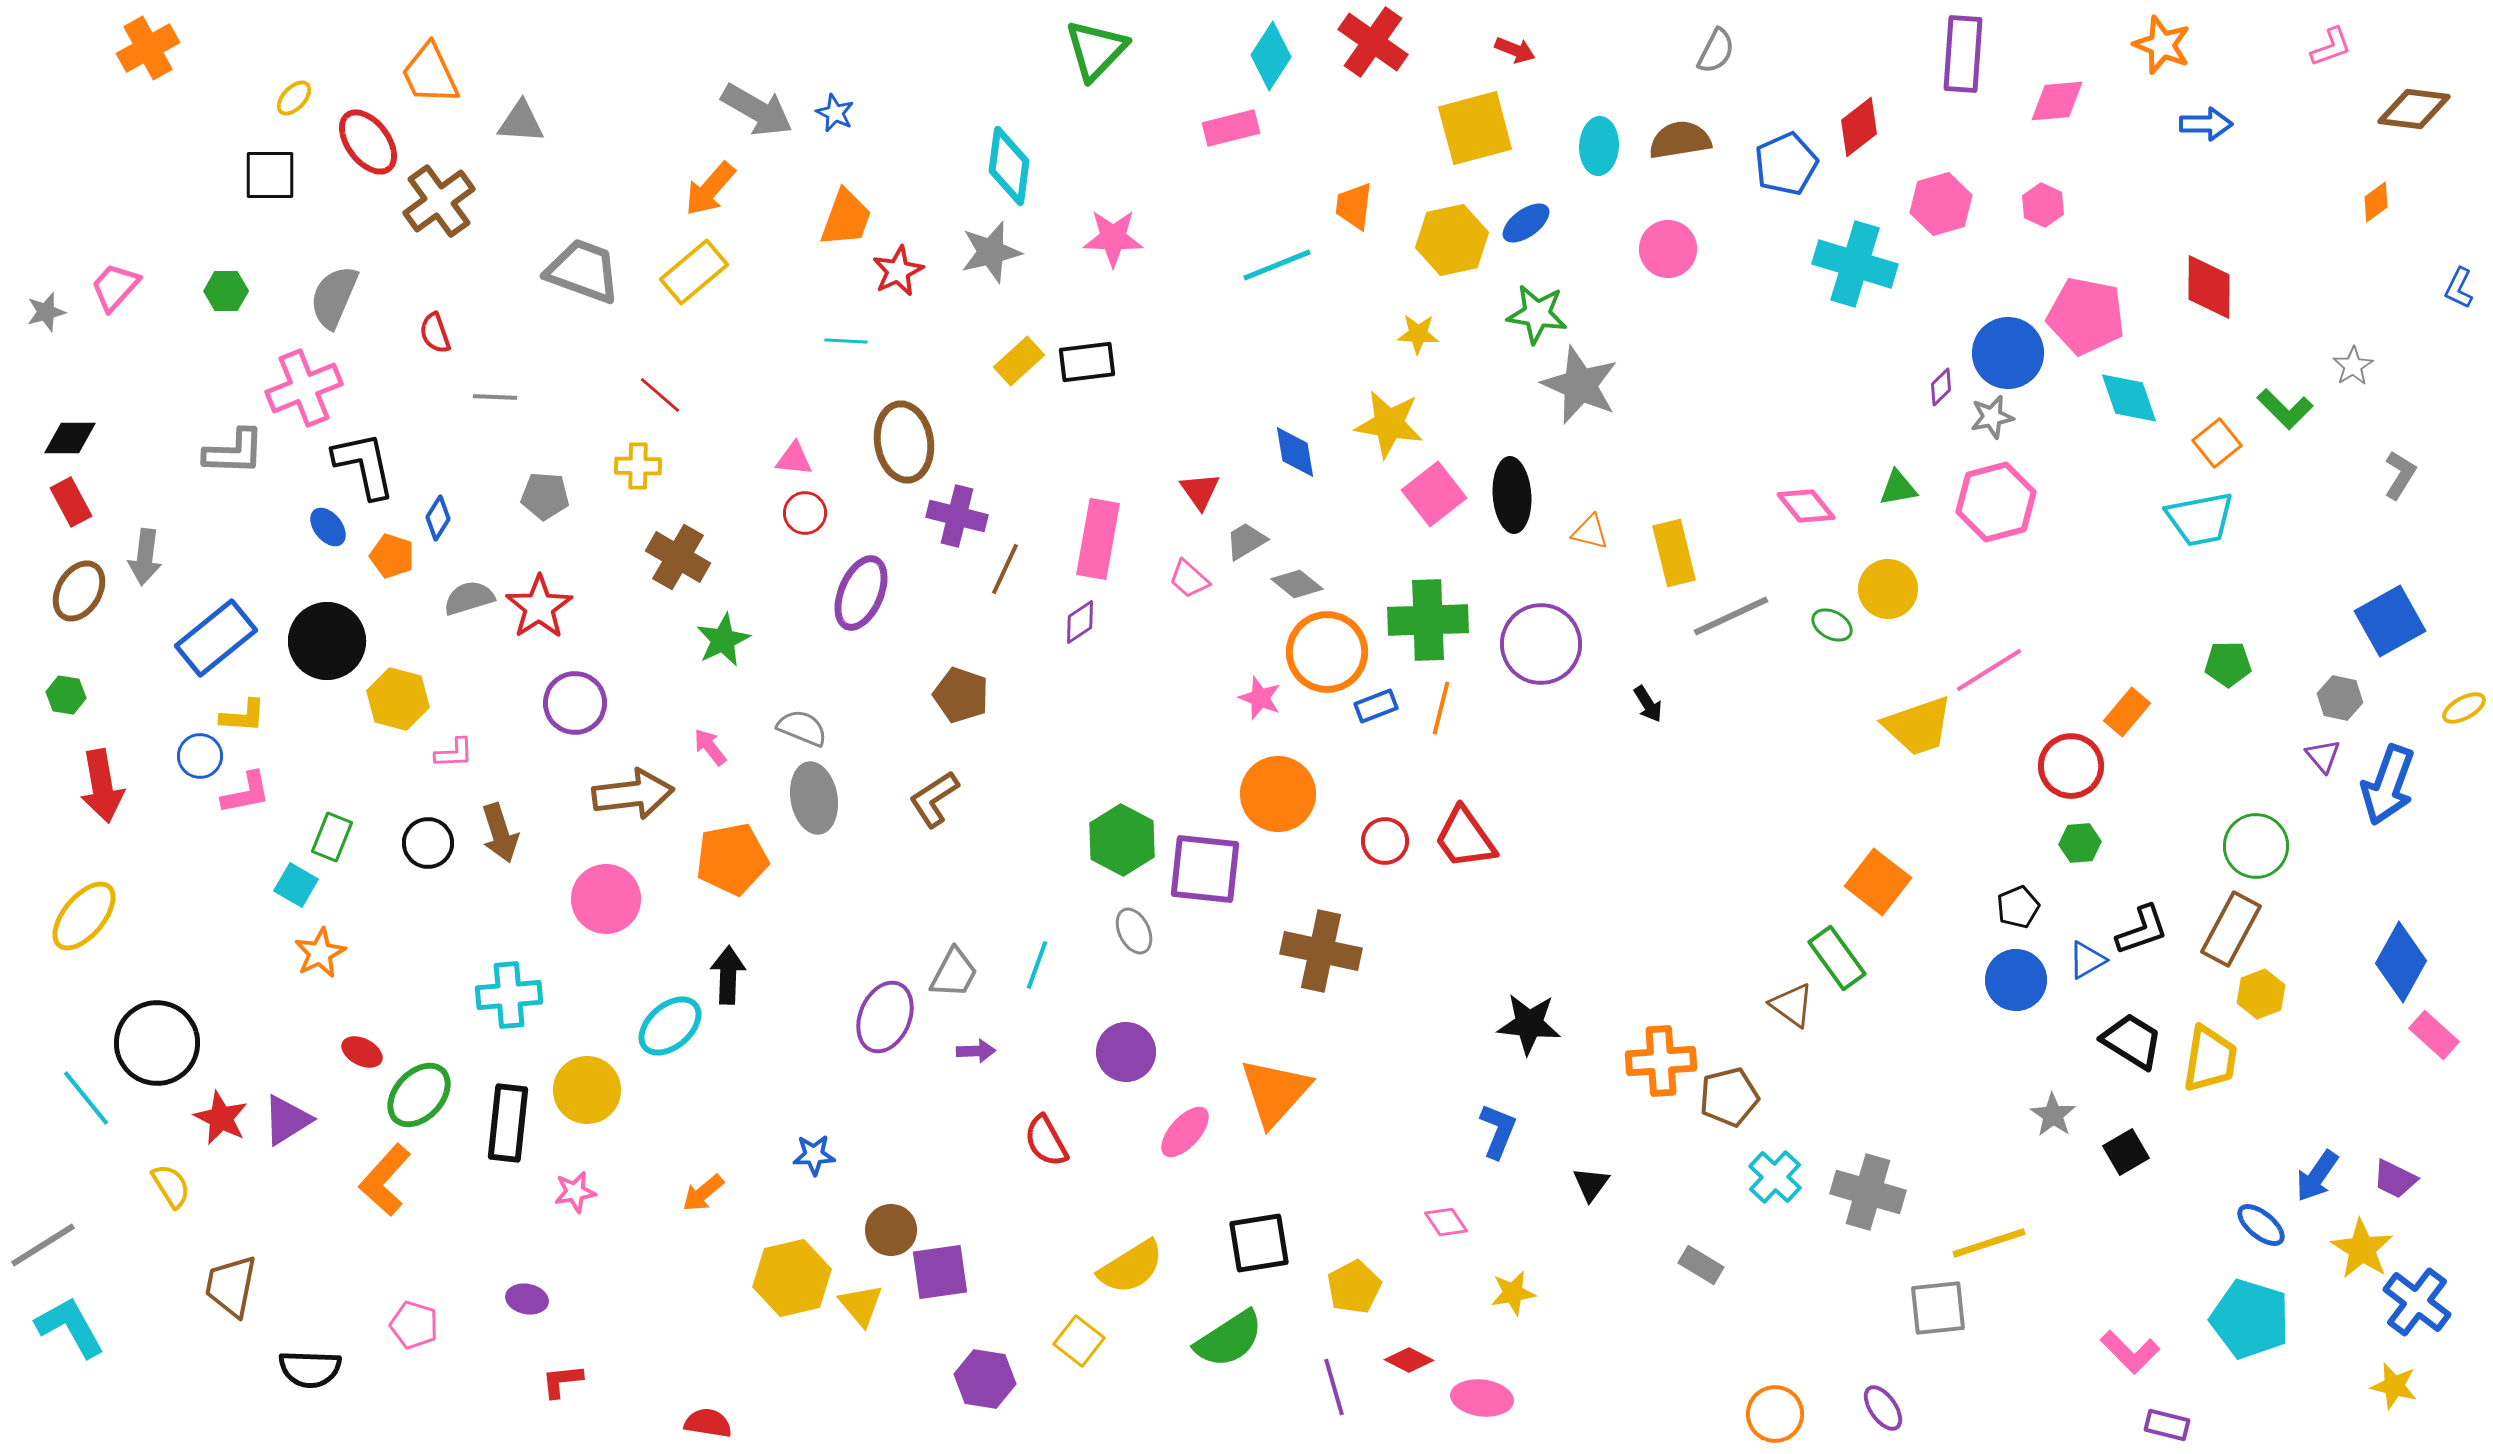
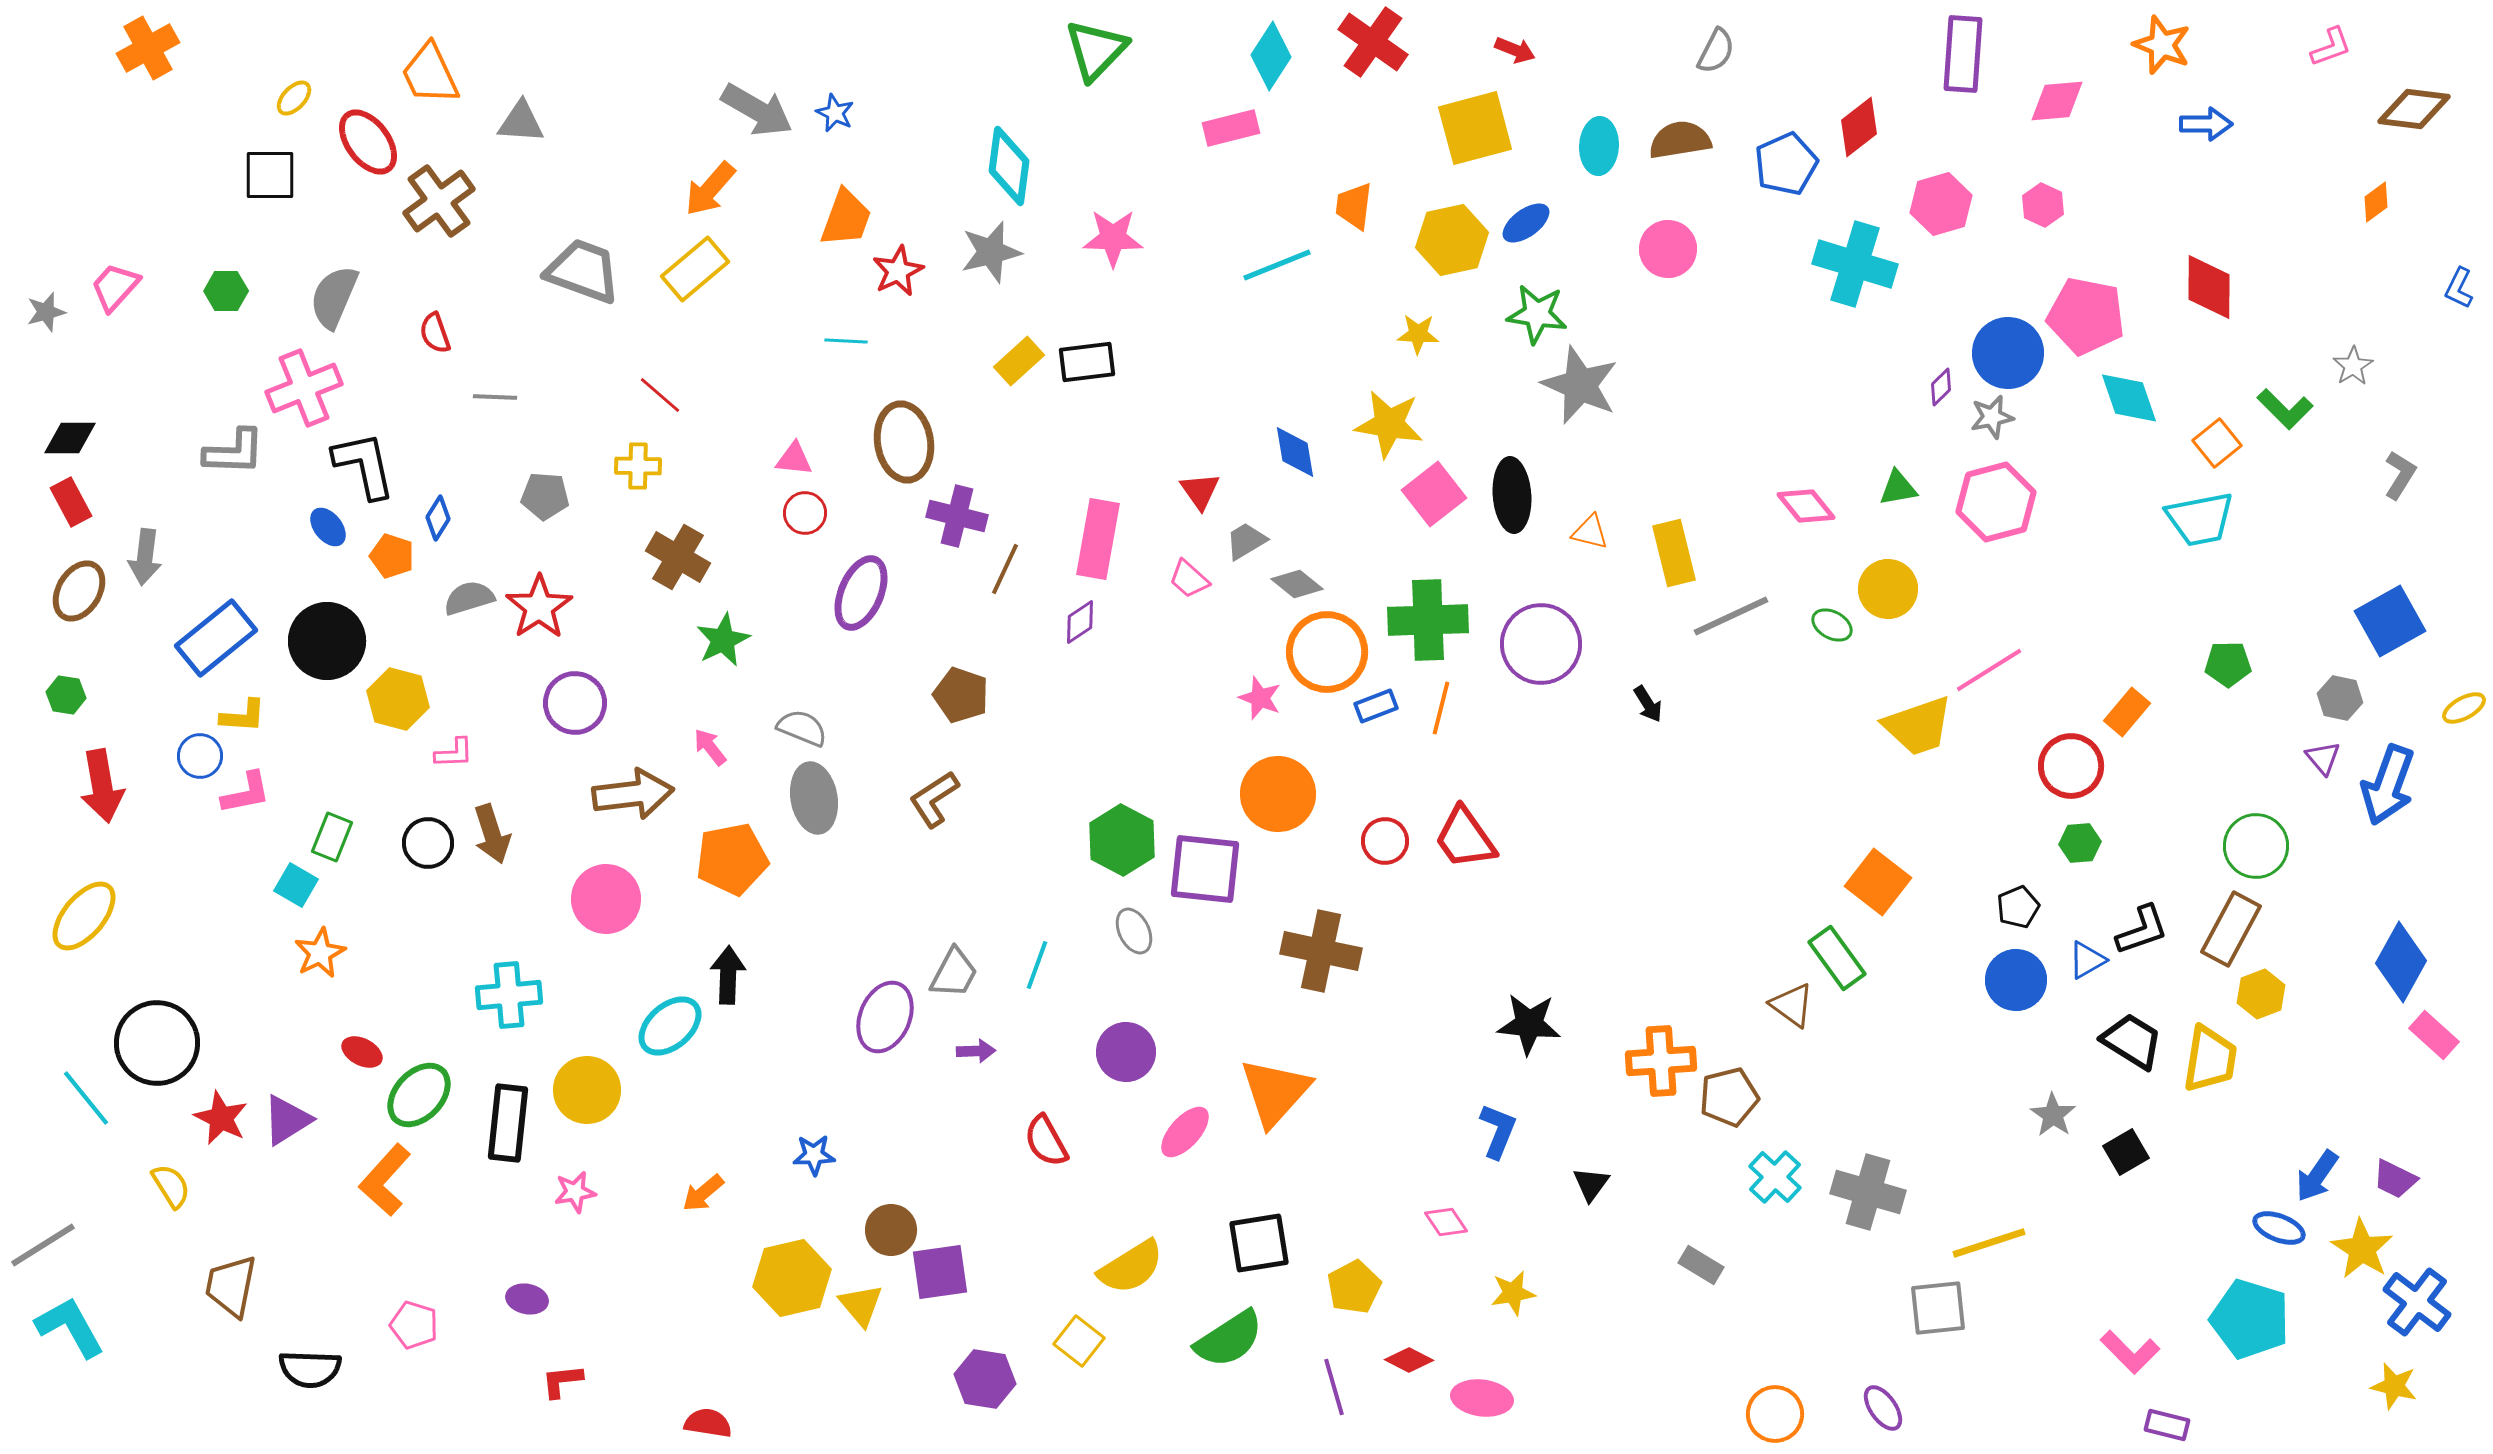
yellow rectangle at (694, 272): moved 1 px right, 3 px up
purple triangle at (2323, 756): moved 2 px down
brown arrow at (500, 833): moved 8 px left, 1 px down
blue ellipse at (2261, 1225): moved 18 px right, 3 px down; rotated 18 degrees counterclockwise
